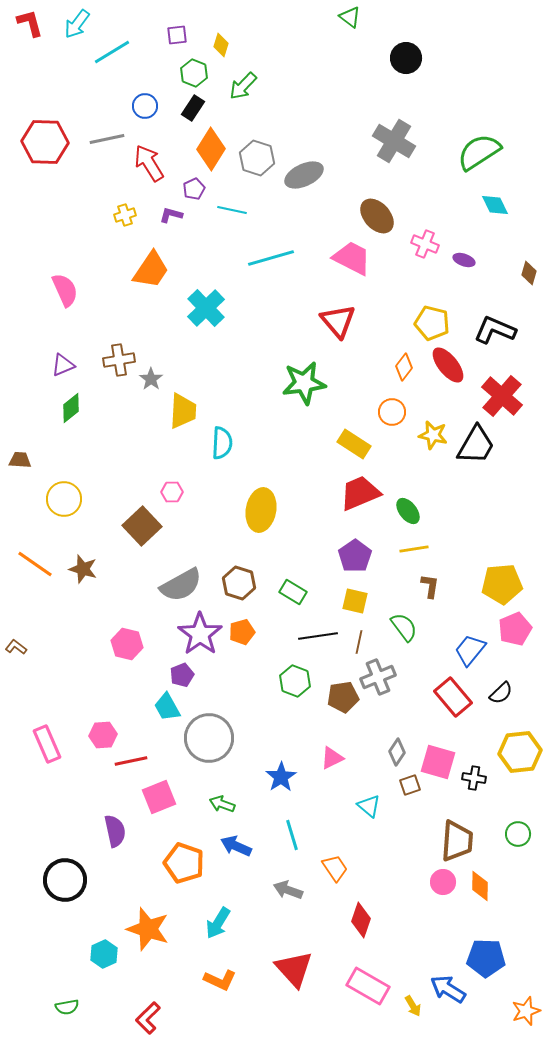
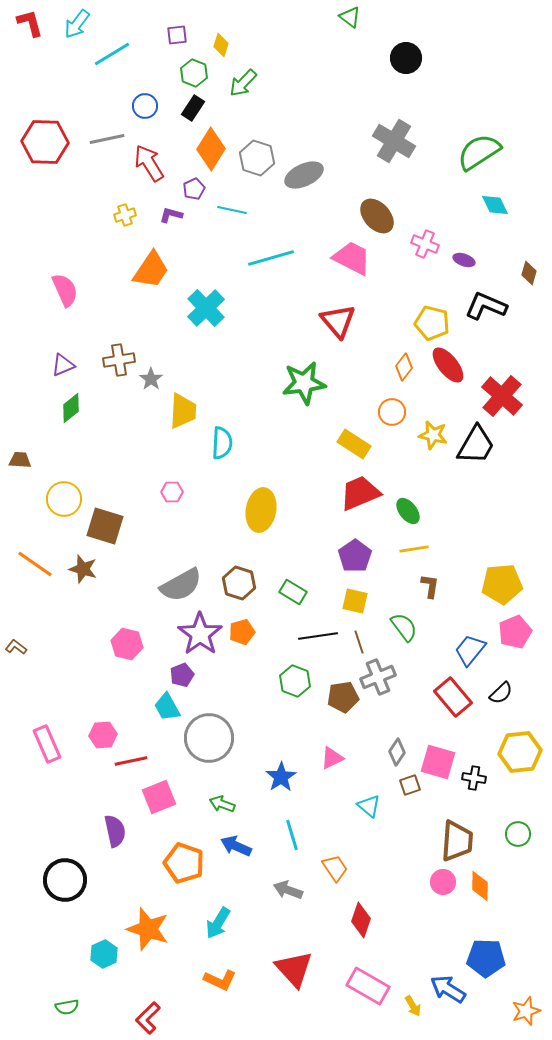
cyan line at (112, 52): moved 2 px down
green arrow at (243, 86): moved 3 px up
black L-shape at (495, 330): moved 9 px left, 24 px up
brown square at (142, 526): moved 37 px left; rotated 30 degrees counterclockwise
pink pentagon at (515, 629): moved 3 px down
brown line at (359, 642): rotated 30 degrees counterclockwise
